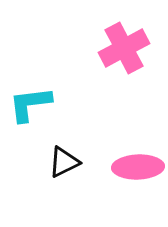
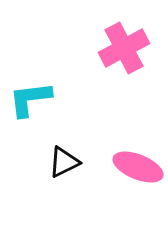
cyan L-shape: moved 5 px up
pink ellipse: rotated 24 degrees clockwise
